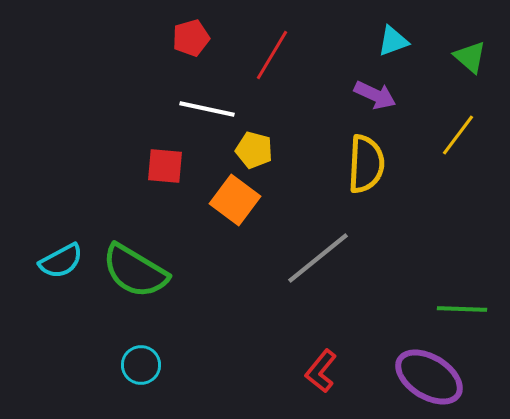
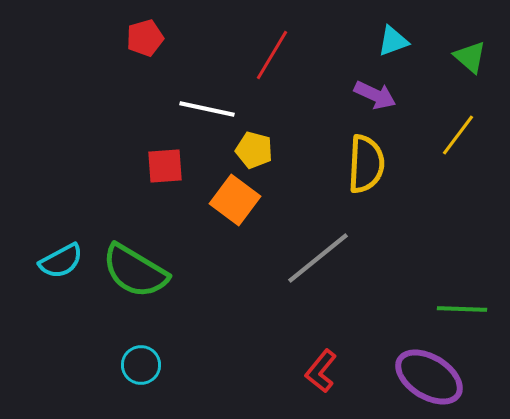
red pentagon: moved 46 px left
red square: rotated 9 degrees counterclockwise
